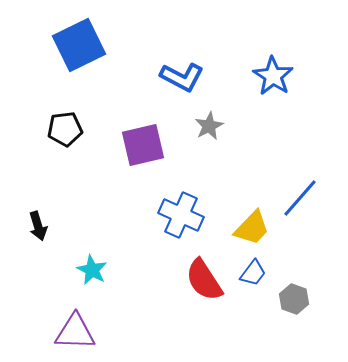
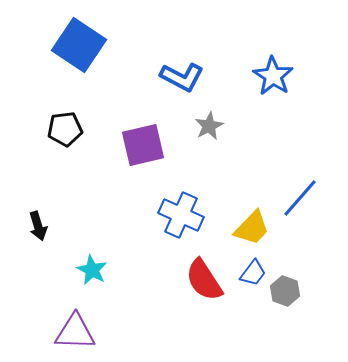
blue square: rotated 30 degrees counterclockwise
gray hexagon: moved 9 px left, 8 px up
